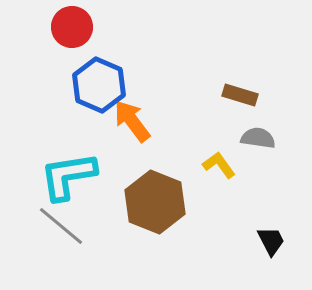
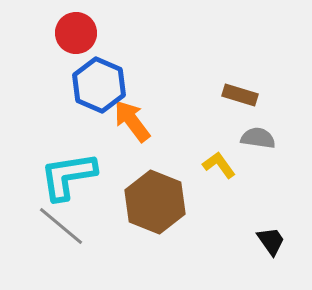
red circle: moved 4 px right, 6 px down
black trapezoid: rotated 8 degrees counterclockwise
